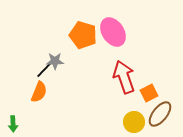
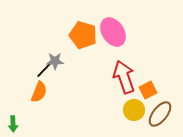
orange square: moved 1 px left, 3 px up
yellow circle: moved 12 px up
